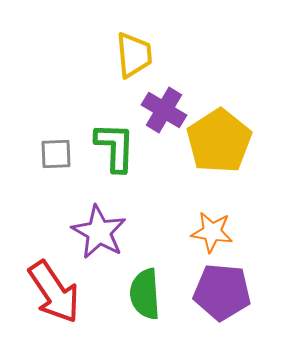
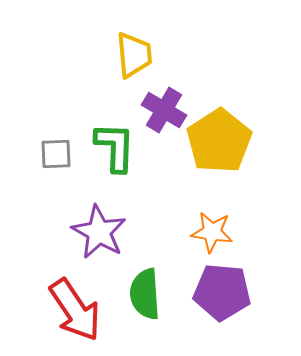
red arrow: moved 21 px right, 18 px down
